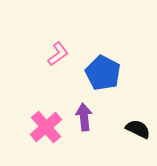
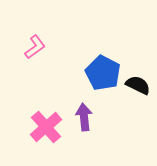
pink L-shape: moved 23 px left, 7 px up
black semicircle: moved 44 px up
